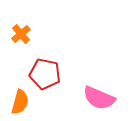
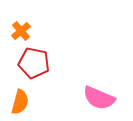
orange cross: moved 3 px up
red pentagon: moved 11 px left, 11 px up
